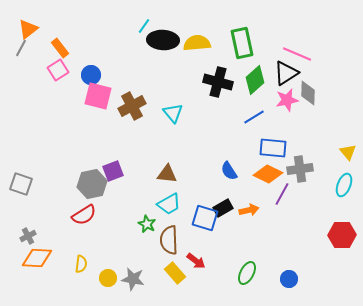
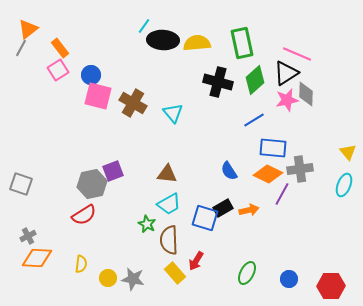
gray diamond at (308, 93): moved 2 px left, 1 px down
brown cross at (132, 106): moved 1 px right, 3 px up; rotated 32 degrees counterclockwise
blue line at (254, 117): moved 3 px down
red hexagon at (342, 235): moved 11 px left, 51 px down
red arrow at (196, 261): rotated 84 degrees clockwise
